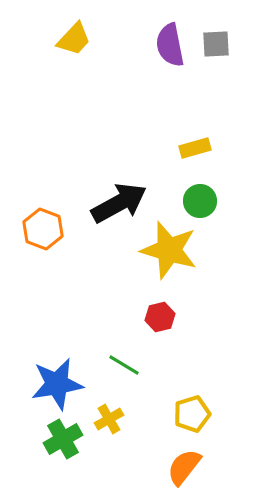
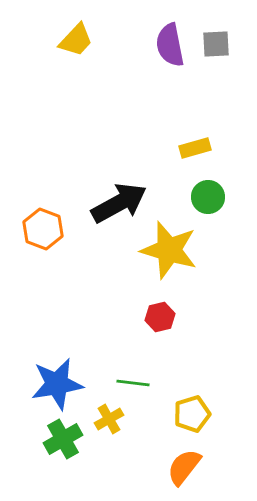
yellow trapezoid: moved 2 px right, 1 px down
green circle: moved 8 px right, 4 px up
green line: moved 9 px right, 18 px down; rotated 24 degrees counterclockwise
